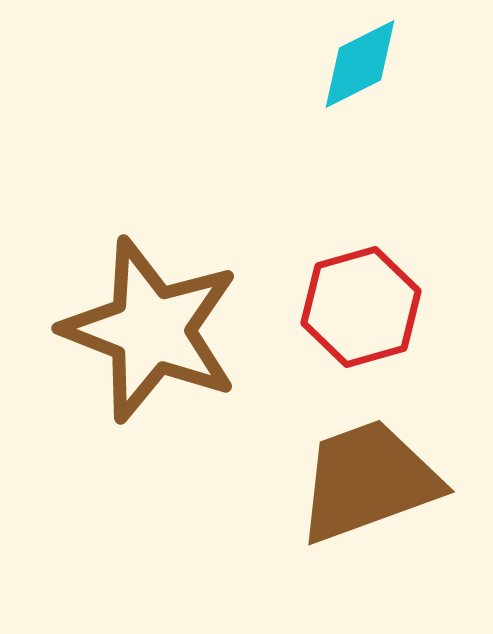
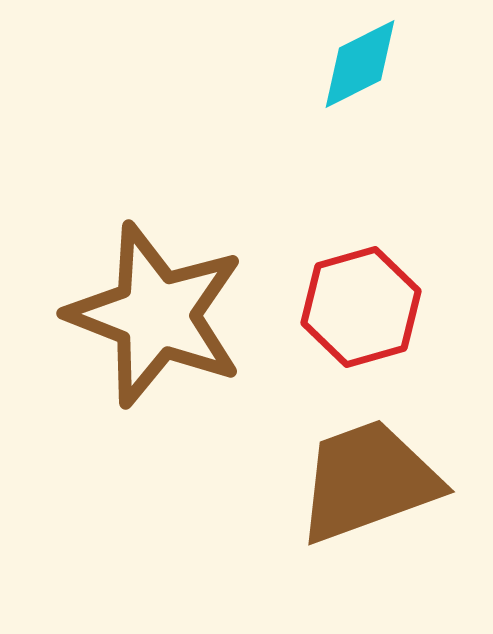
brown star: moved 5 px right, 15 px up
